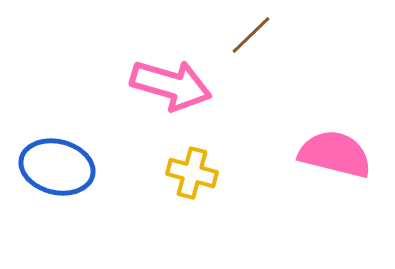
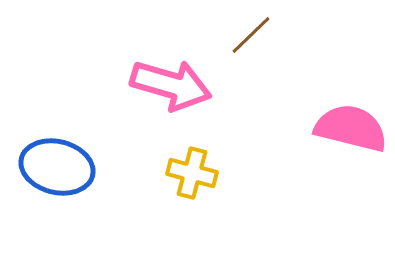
pink semicircle: moved 16 px right, 26 px up
